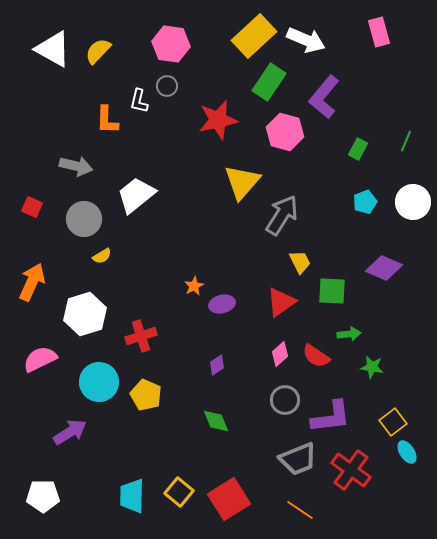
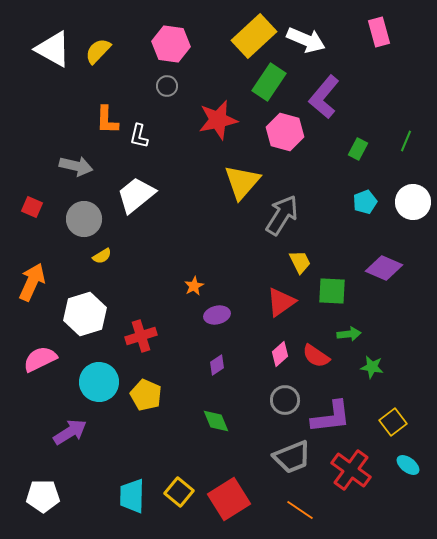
white L-shape at (139, 101): moved 35 px down
purple ellipse at (222, 304): moved 5 px left, 11 px down
cyan ellipse at (407, 452): moved 1 px right, 13 px down; rotated 20 degrees counterclockwise
gray trapezoid at (298, 459): moved 6 px left, 2 px up
